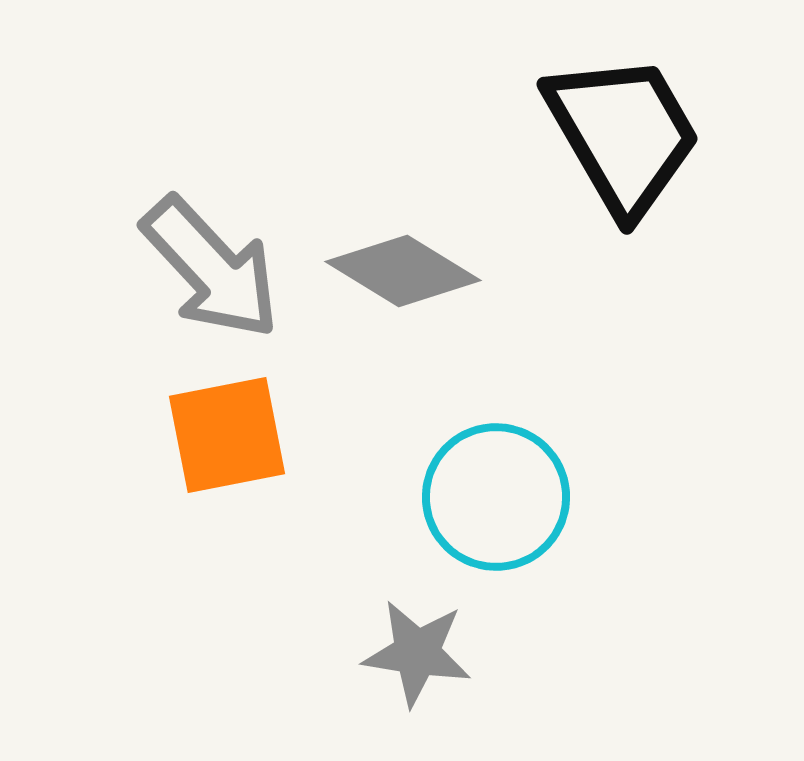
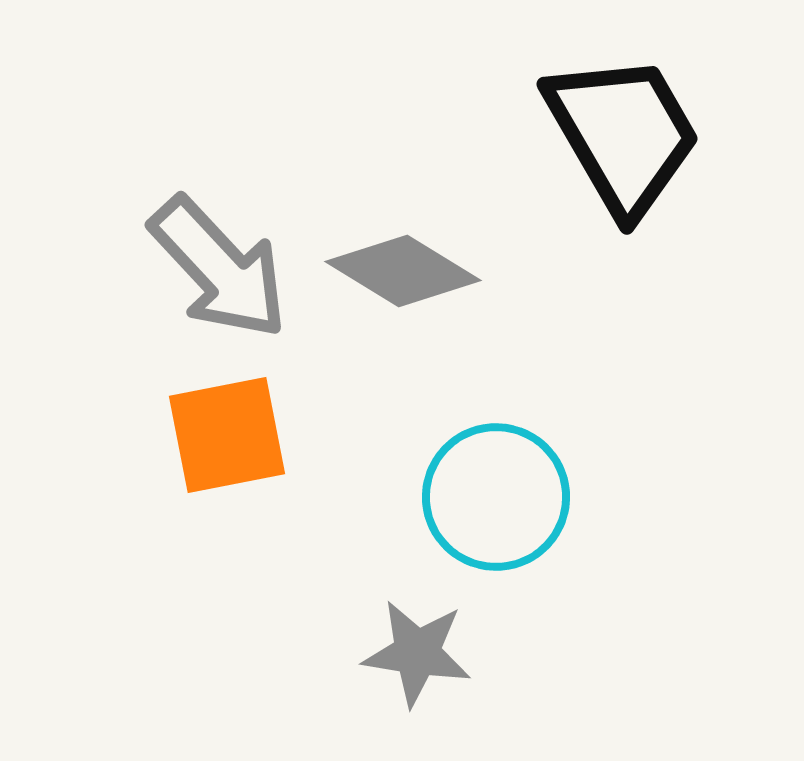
gray arrow: moved 8 px right
